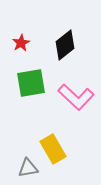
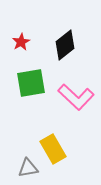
red star: moved 1 px up
